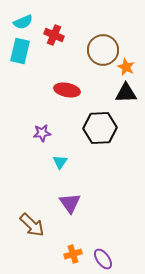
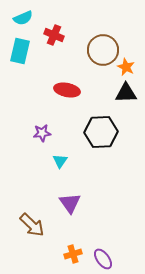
cyan semicircle: moved 4 px up
black hexagon: moved 1 px right, 4 px down
cyan triangle: moved 1 px up
